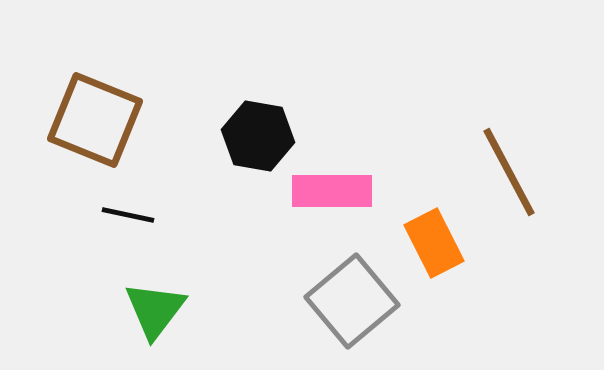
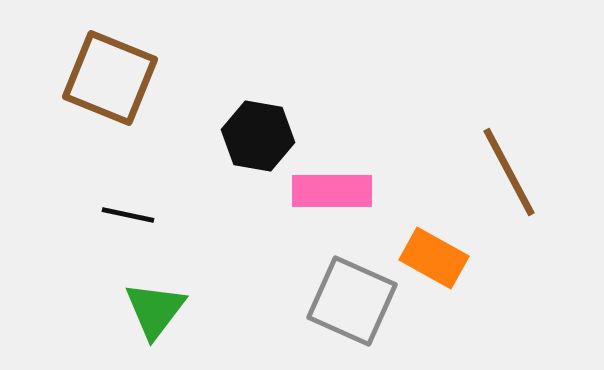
brown square: moved 15 px right, 42 px up
orange rectangle: moved 15 px down; rotated 34 degrees counterclockwise
gray square: rotated 26 degrees counterclockwise
